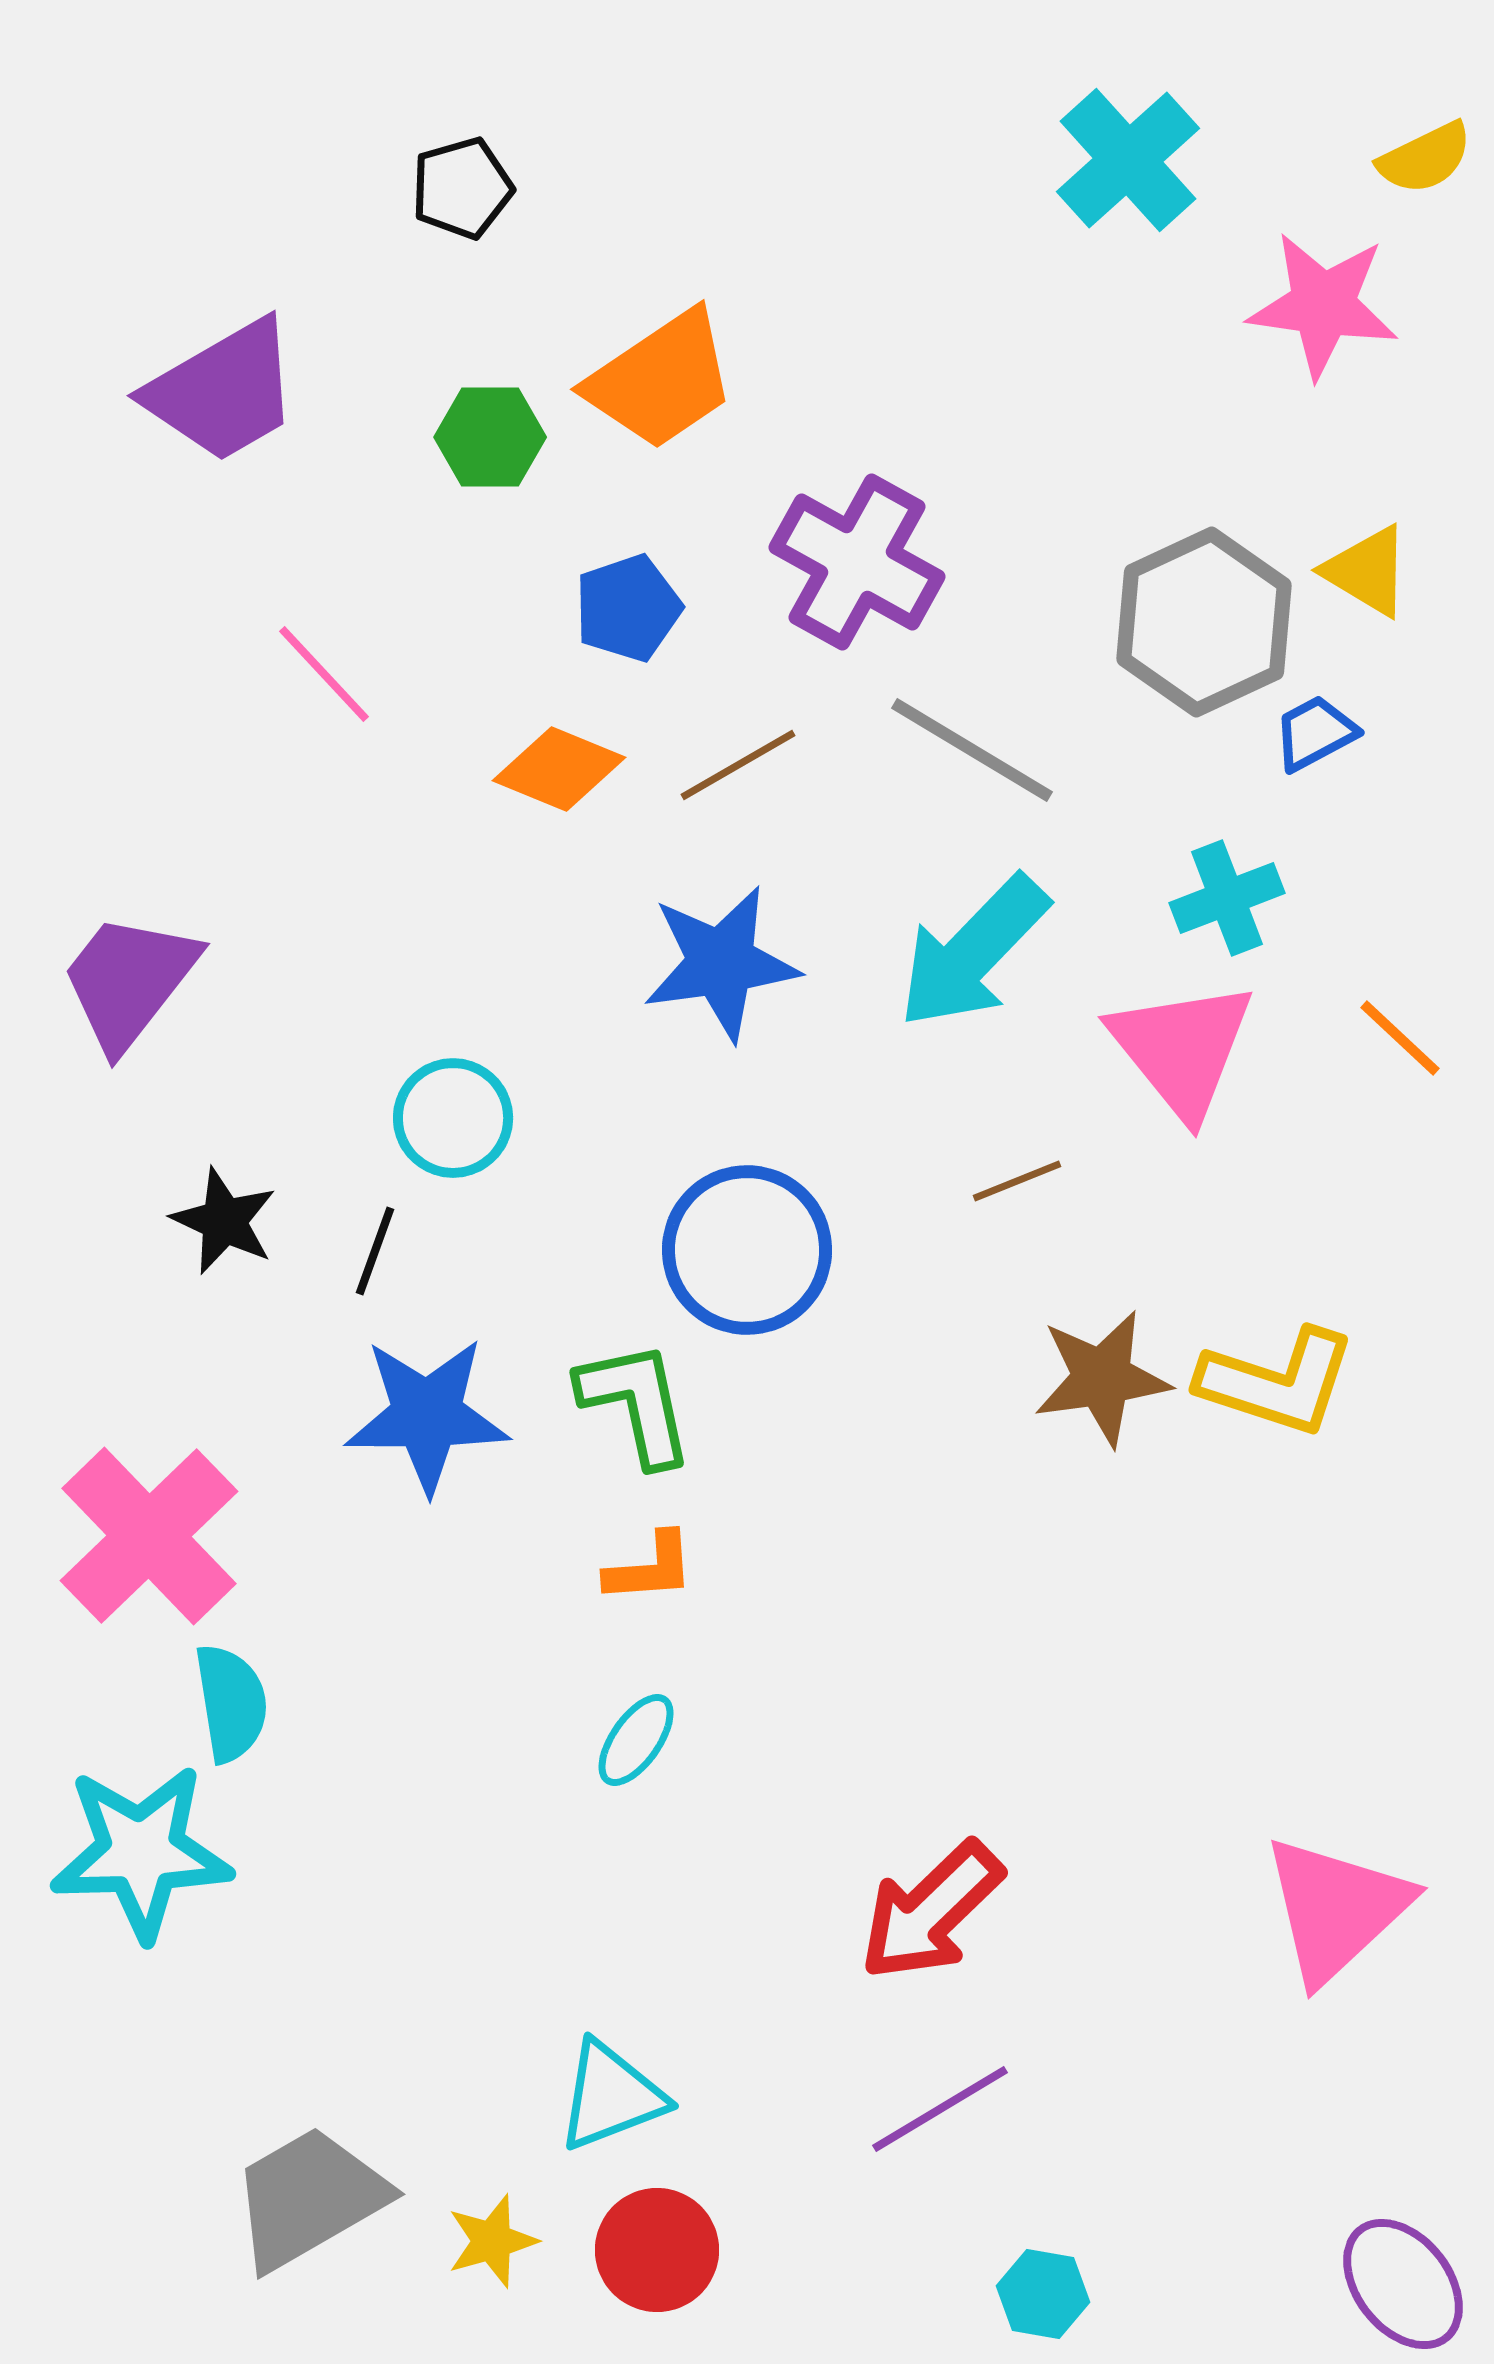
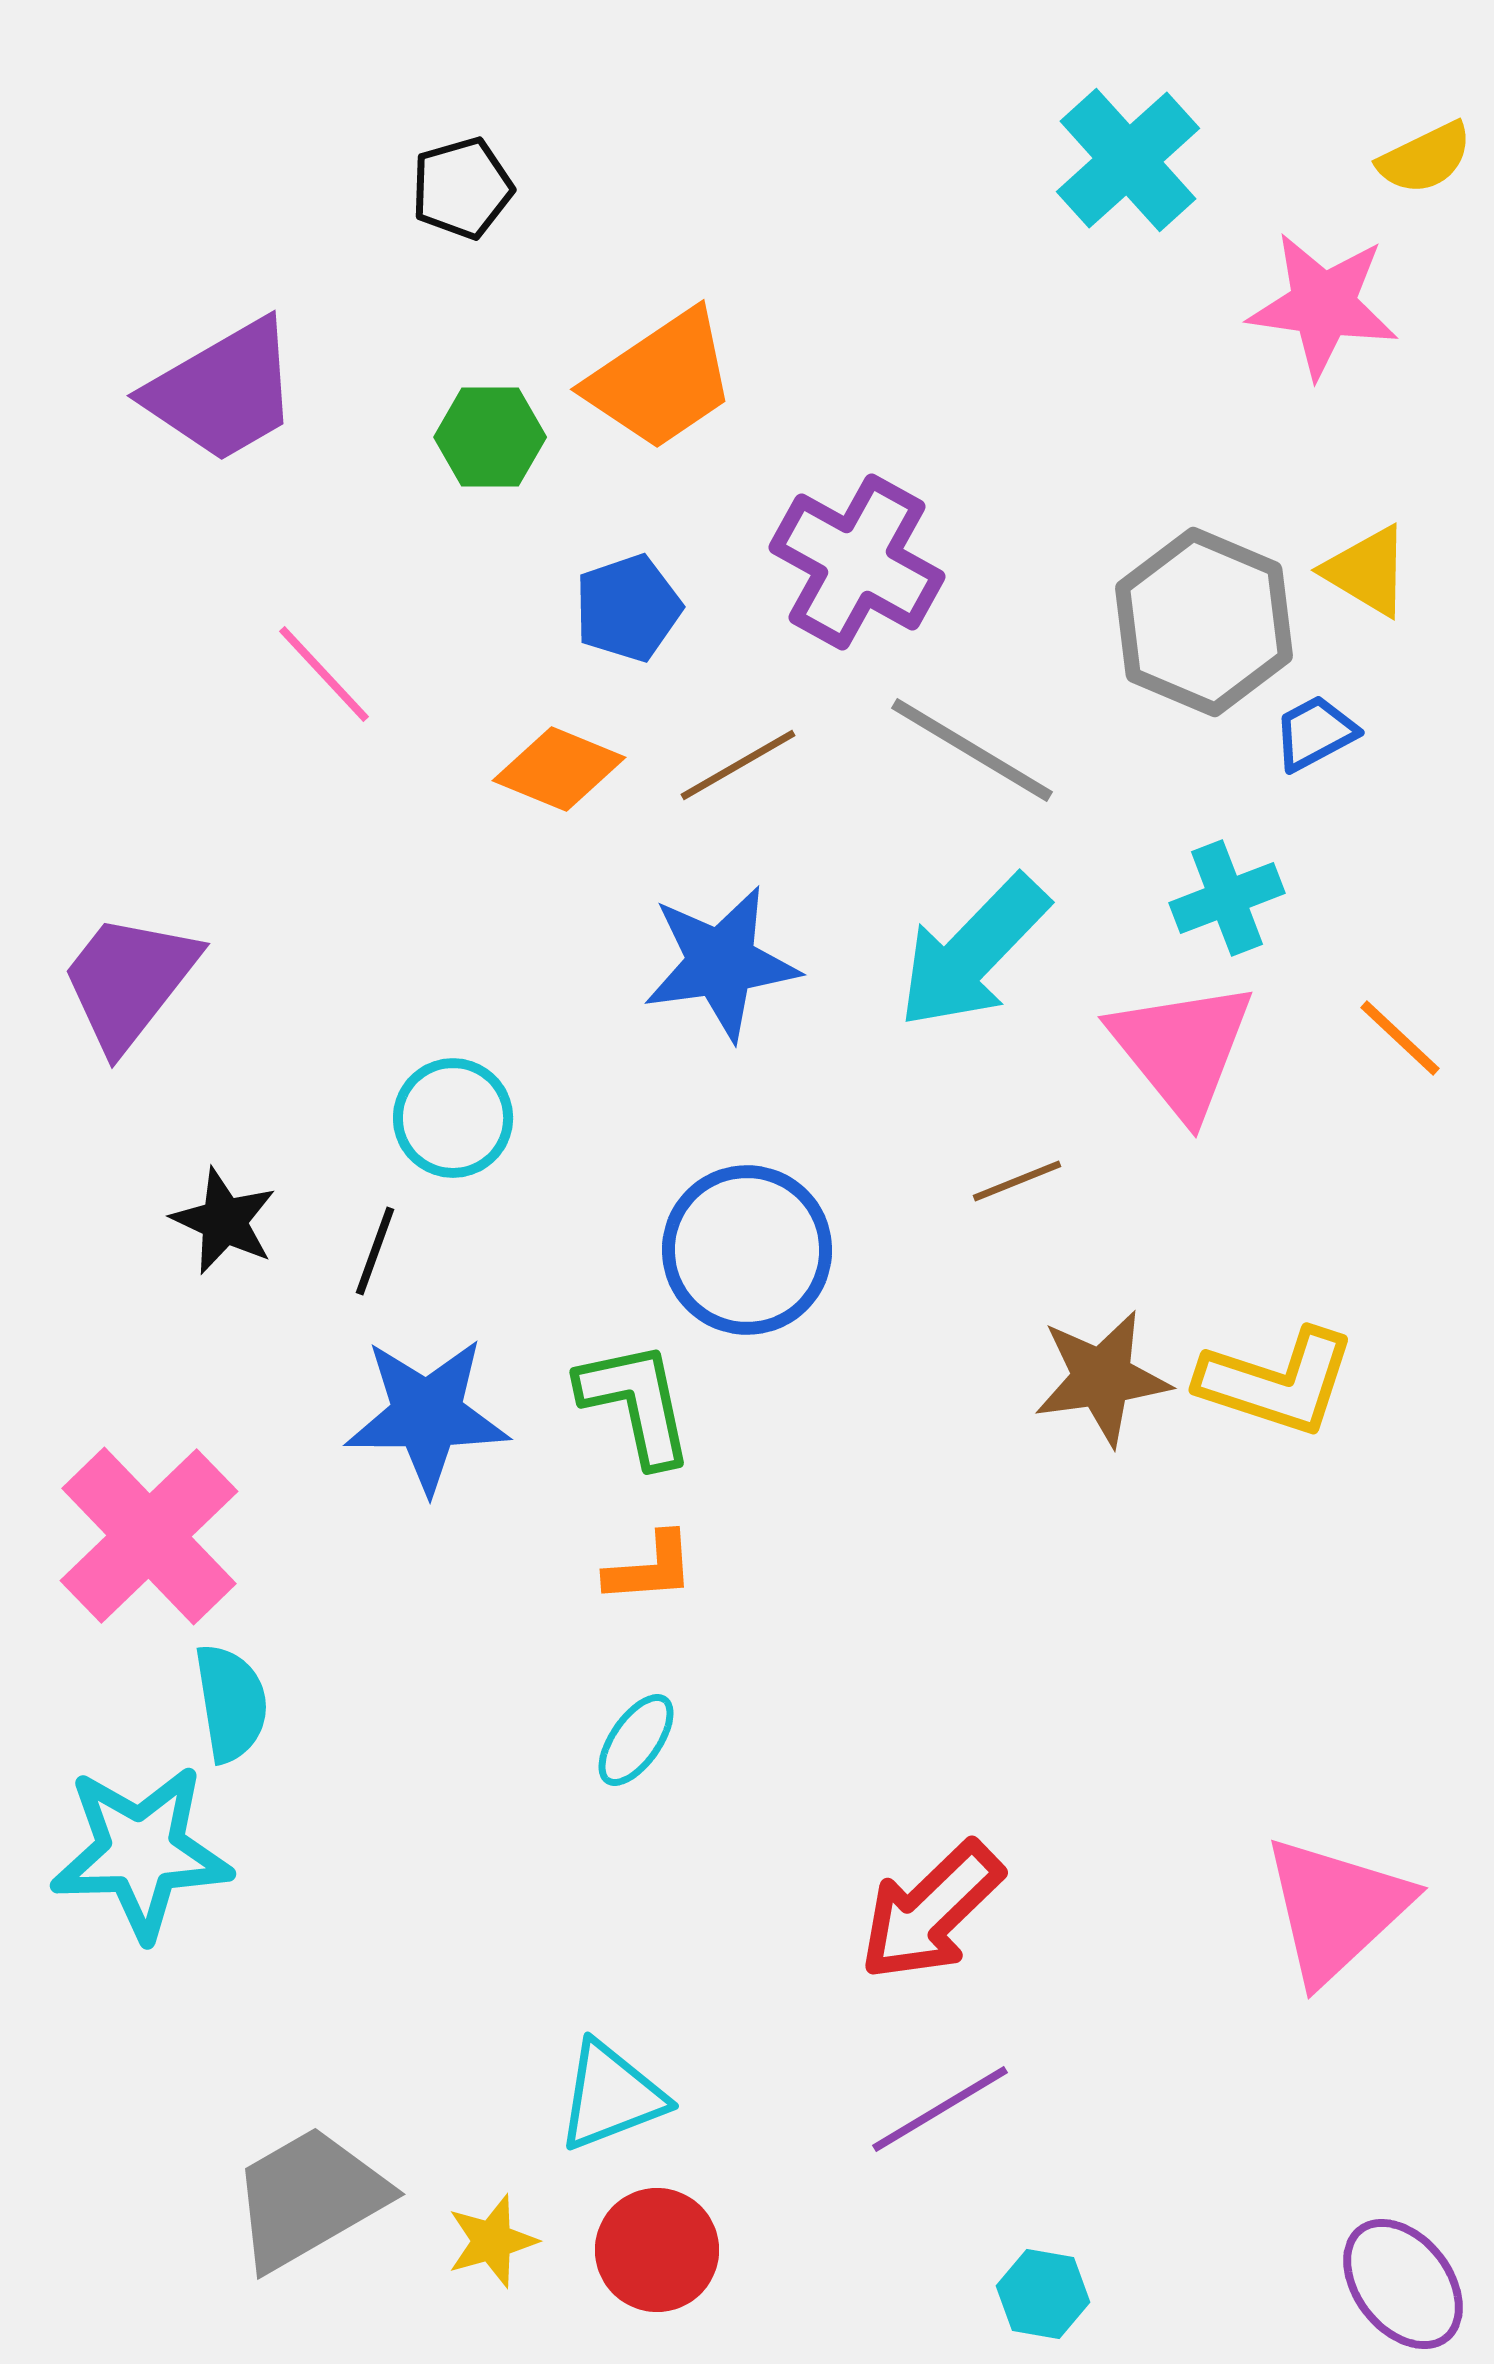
gray hexagon at (1204, 622): rotated 12 degrees counterclockwise
